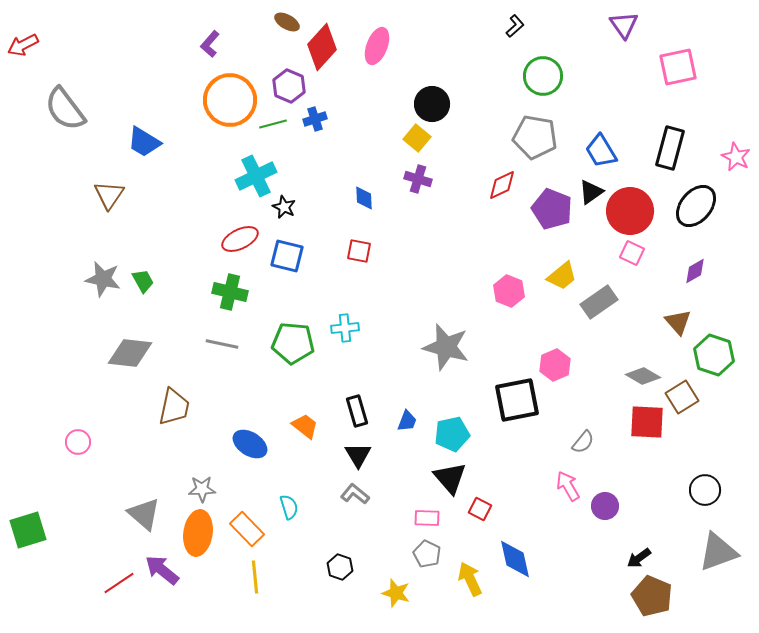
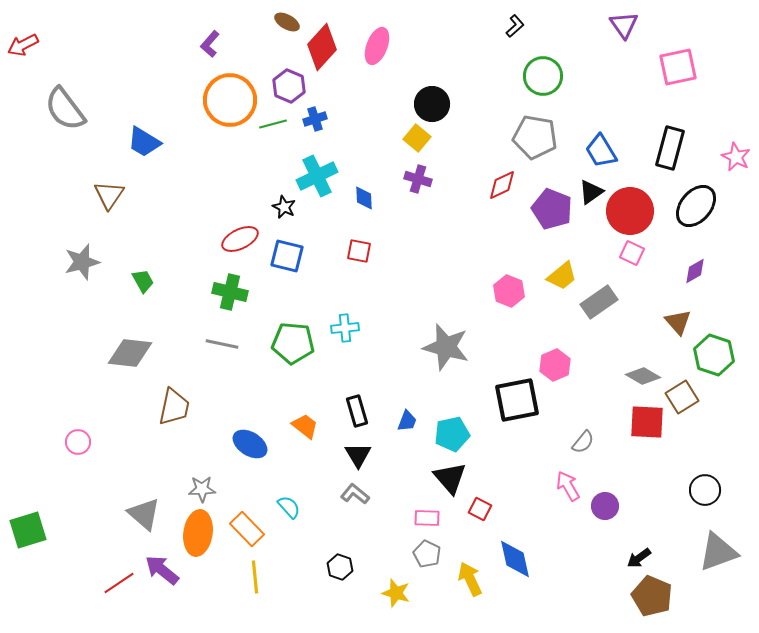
cyan cross at (256, 176): moved 61 px right
gray star at (103, 279): moved 21 px left, 17 px up; rotated 27 degrees counterclockwise
cyan semicircle at (289, 507): rotated 25 degrees counterclockwise
